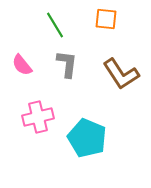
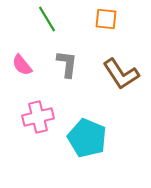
green line: moved 8 px left, 6 px up
